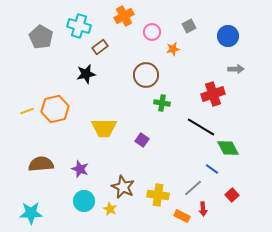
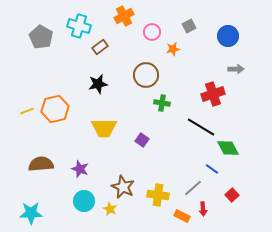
black star: moved 12 px right, 10 px down
